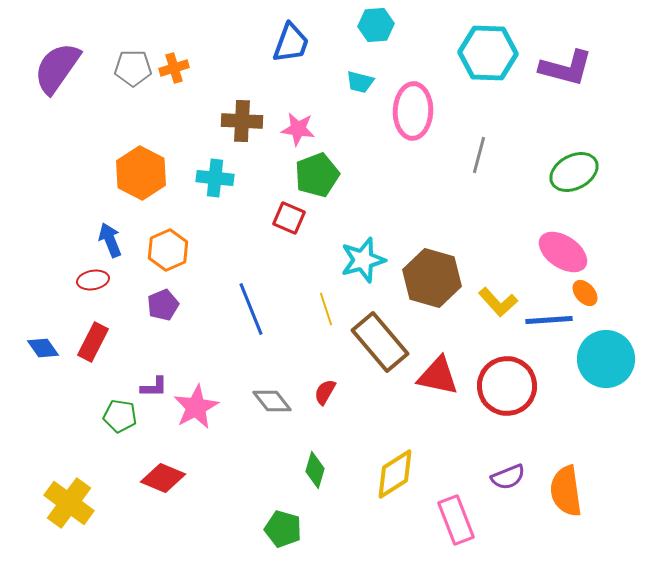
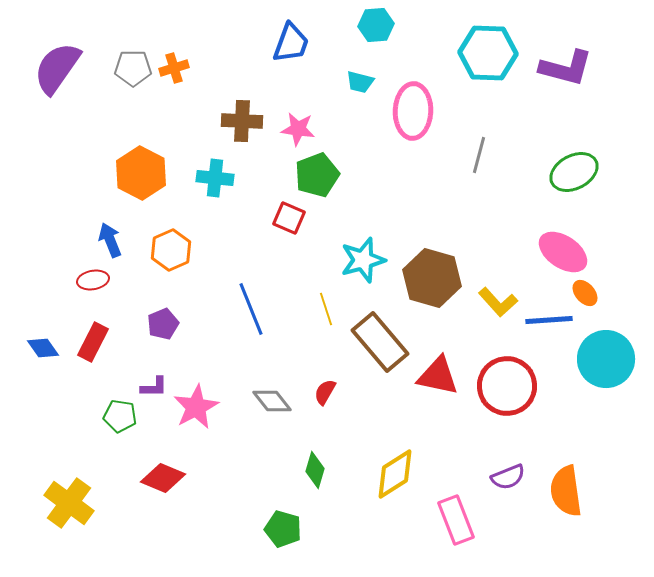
orange hexagon at (168, 250): moved 3 px right
purple pentagon at (163, 305): moved 19 px down
